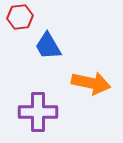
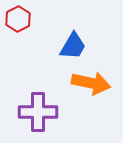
red hexagon: moved 2 px left, 2 px down; rotated 20 degrees counterclockwise
blue trapezoid: moved 25 px right; rotated 120 degrees counterclockwise
